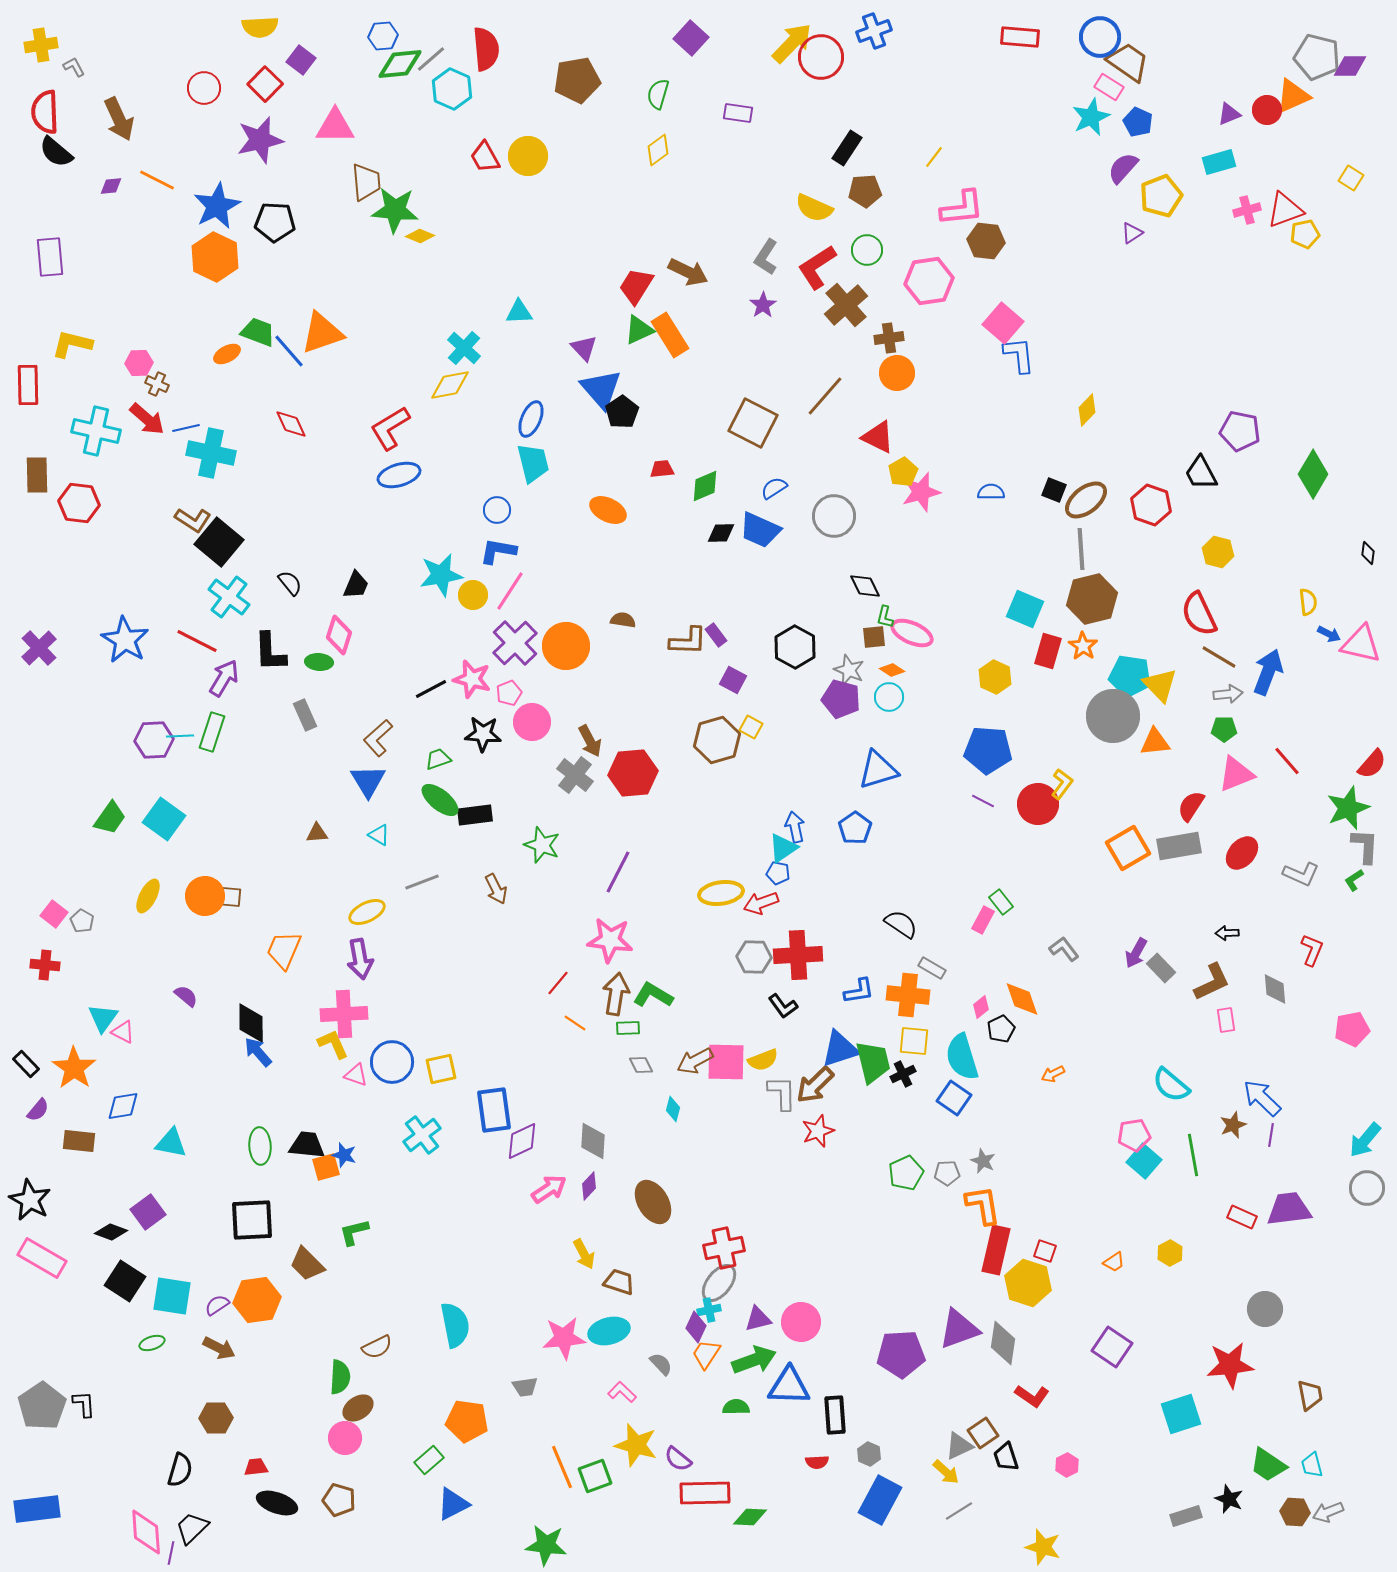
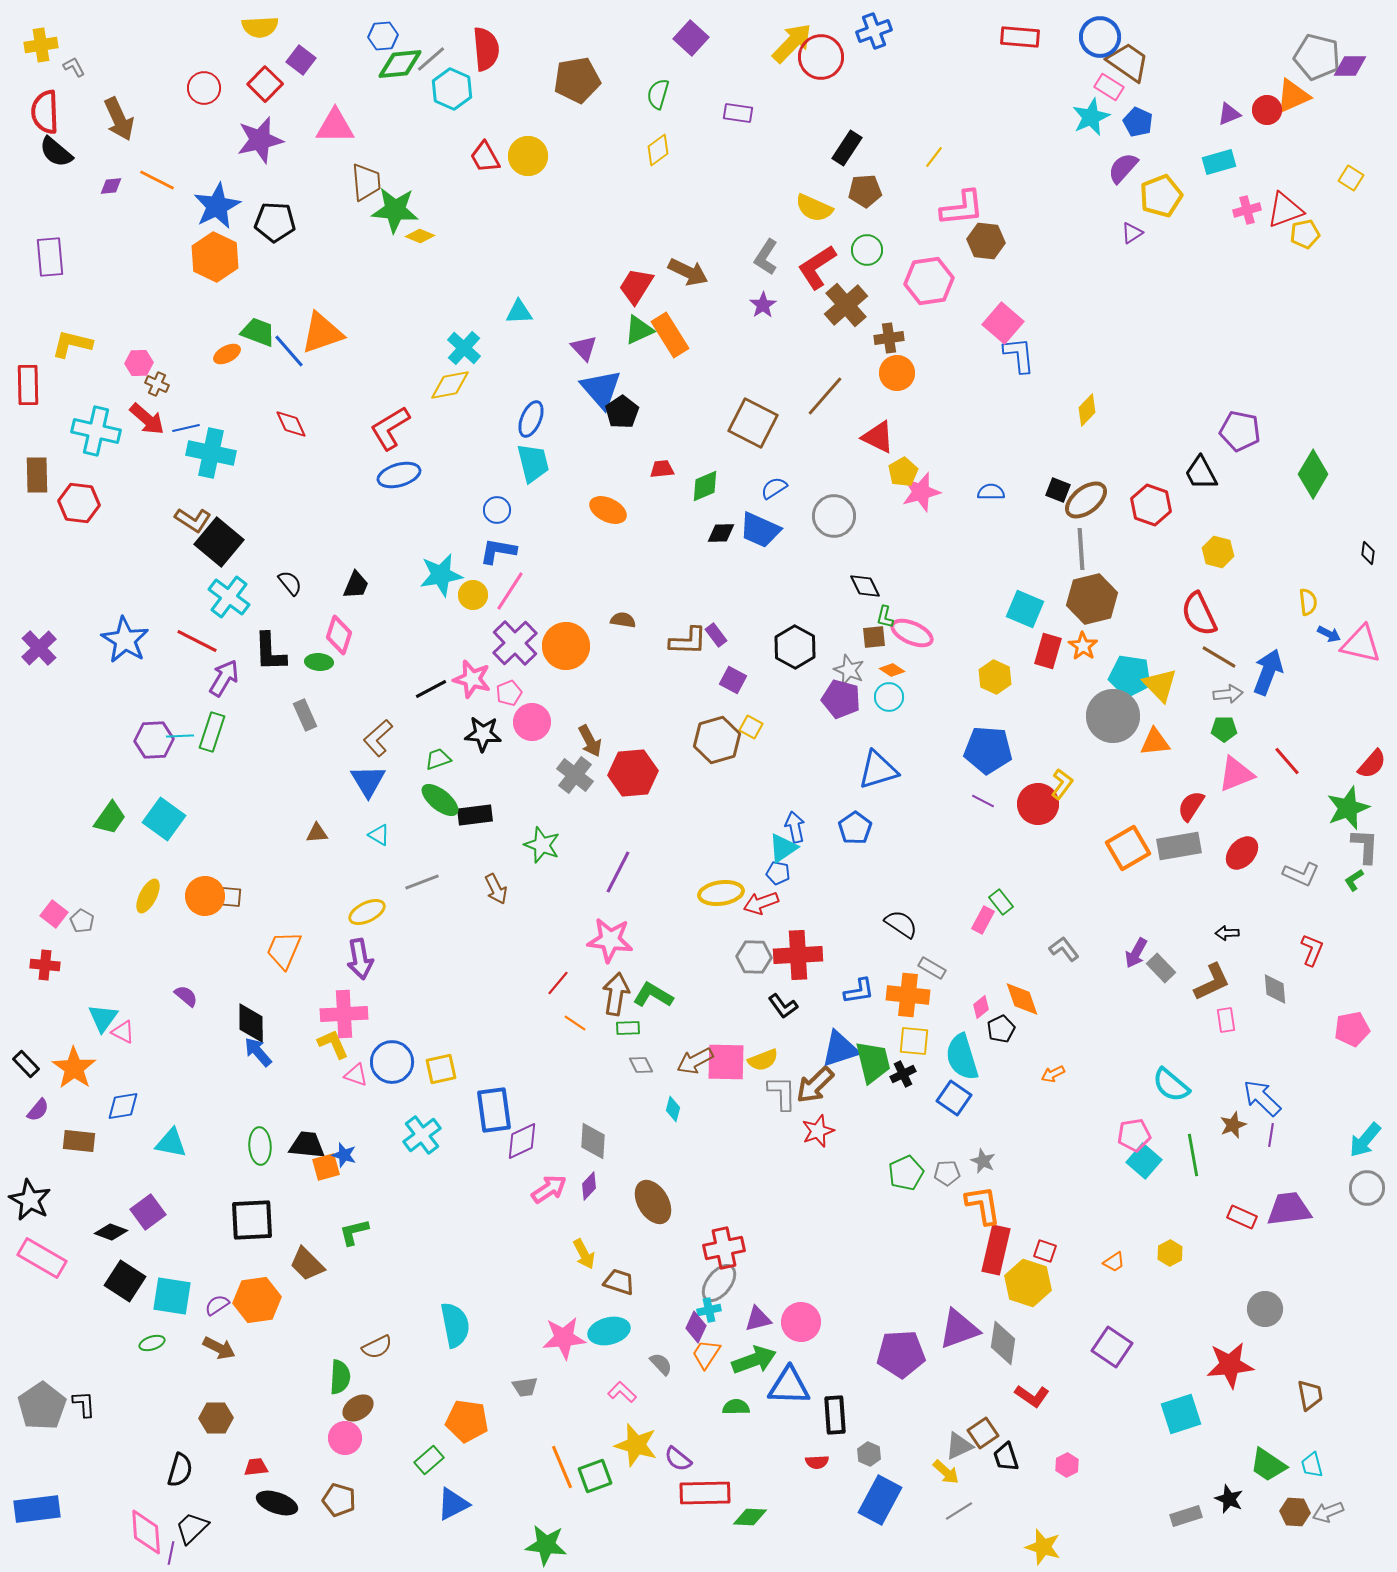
black square at (1054, 490): moved 4 px right
